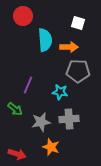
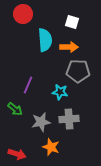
red circle: moved 2 px up
white square: moved 6 px left, 1 px up
